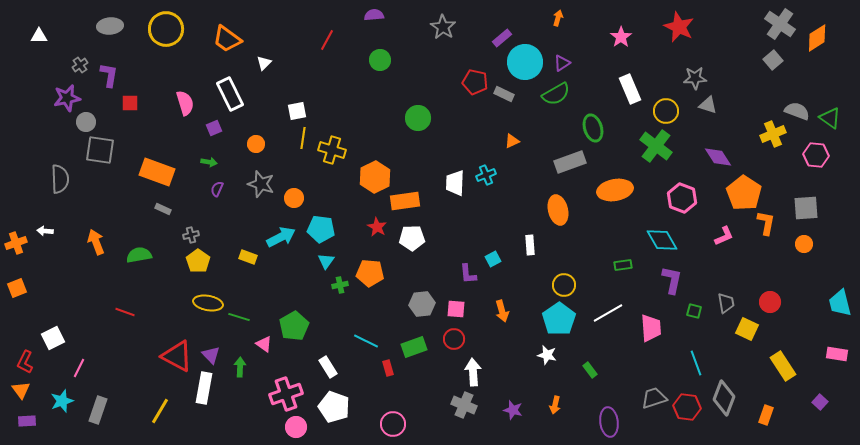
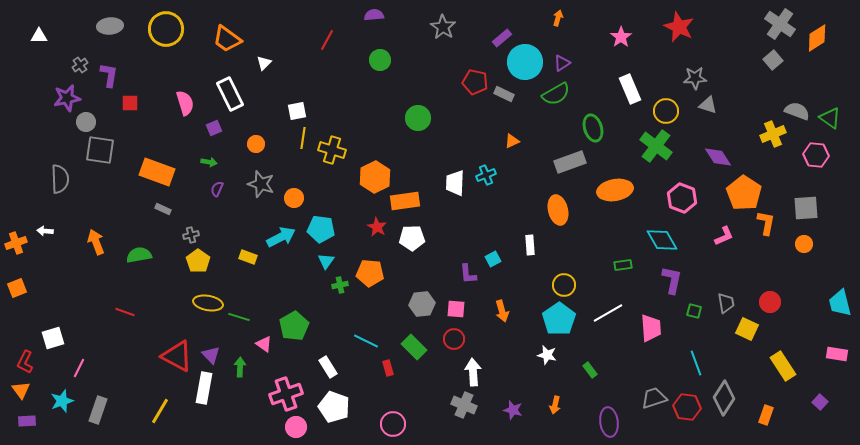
white square at (53, 338): rotated 10 degrees clockwise
green rectangle at (414, 347): rotated 65 degrees clockwise
gray diamond at (724, 398): rotated 12 degrees clockwise
